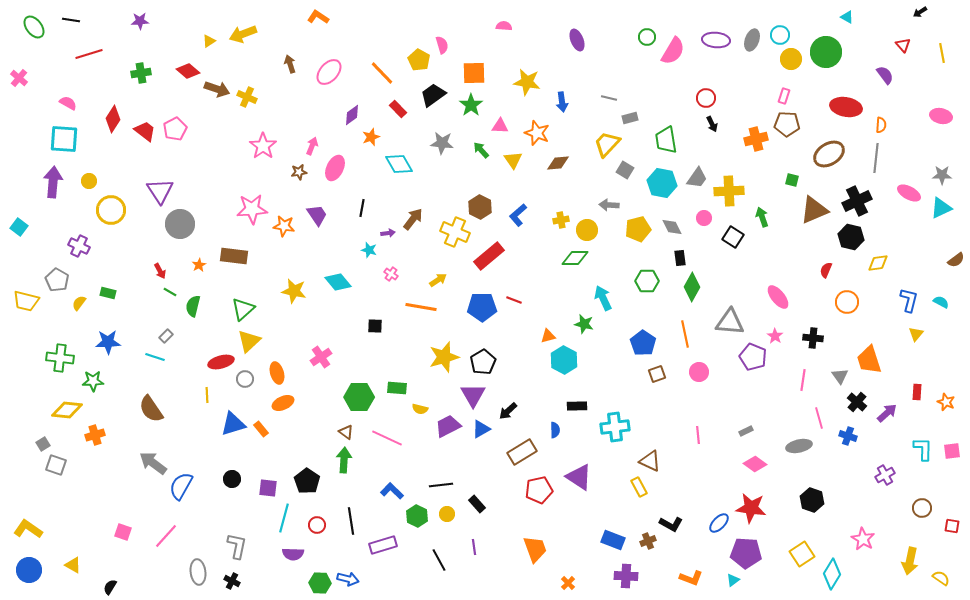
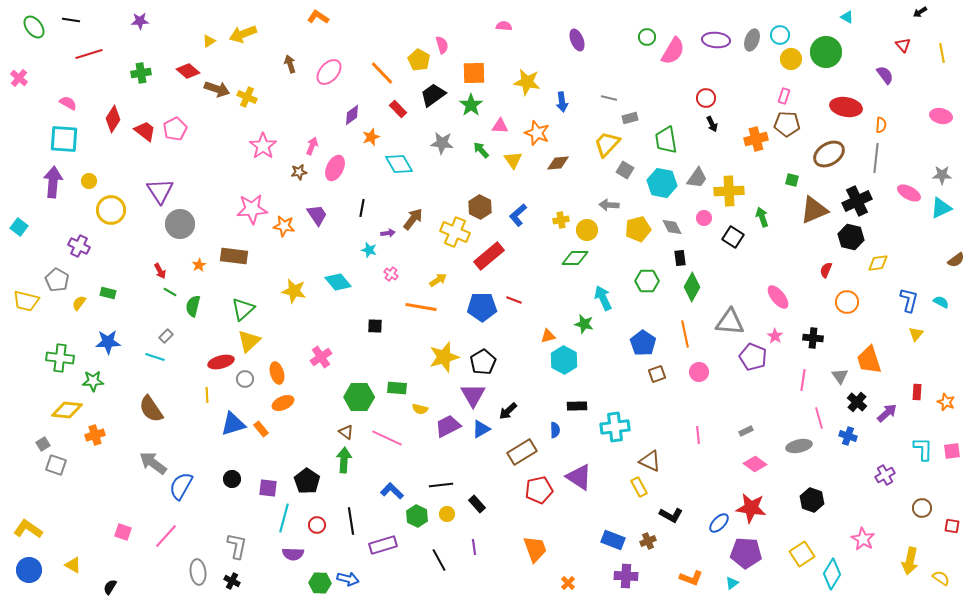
black L-shape at (671, 524): moved 9 px up
cyan triangle at (733, 580): moved 1 px left, 3 px down
